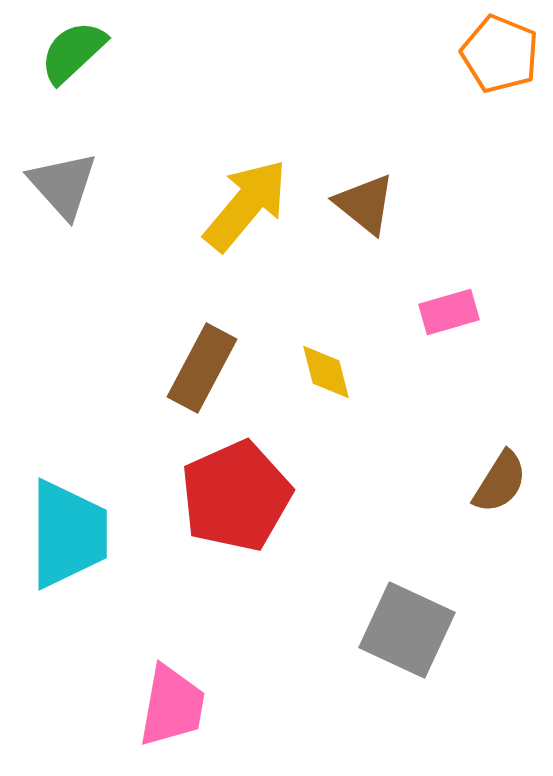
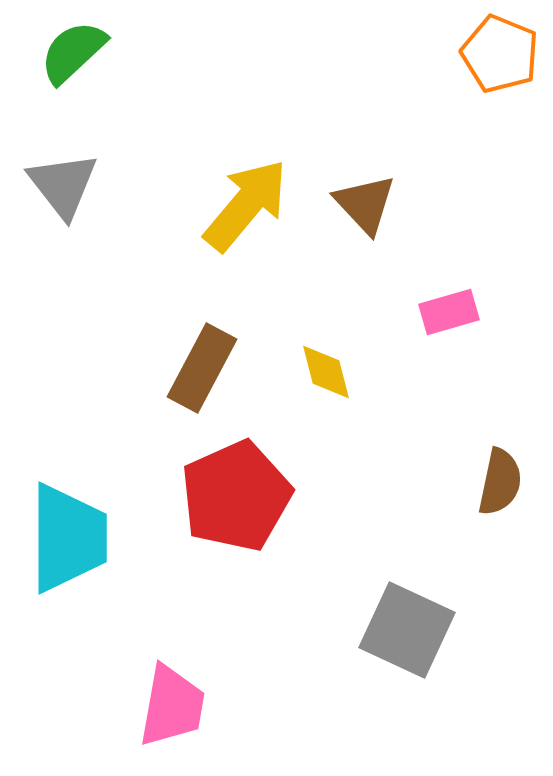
gray triangle: rotated 4 degrees clockwise
brown triangle: rotated 8 degrees clockwise
brown semicircle: rotated 20 degrees counterclockwise
cyan trapezoid: moved 4 px down
